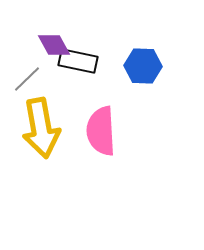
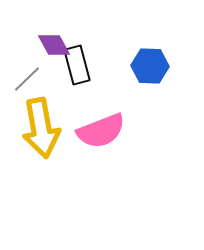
black rectangle: moved 1 px left, 4 px down; rotated 63 degrees clockwise
blue hexagon: moved 7 px right
pink semicircle: rotated 108 degrees counterclockwise
